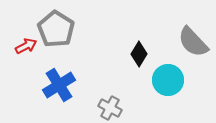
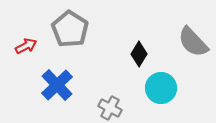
gray pentagon: moved 14 px right
cyan circle: moved 7 px left, 8 px down
blue cross: moved 2 px left; rotated 12 degrees counterclockwise
